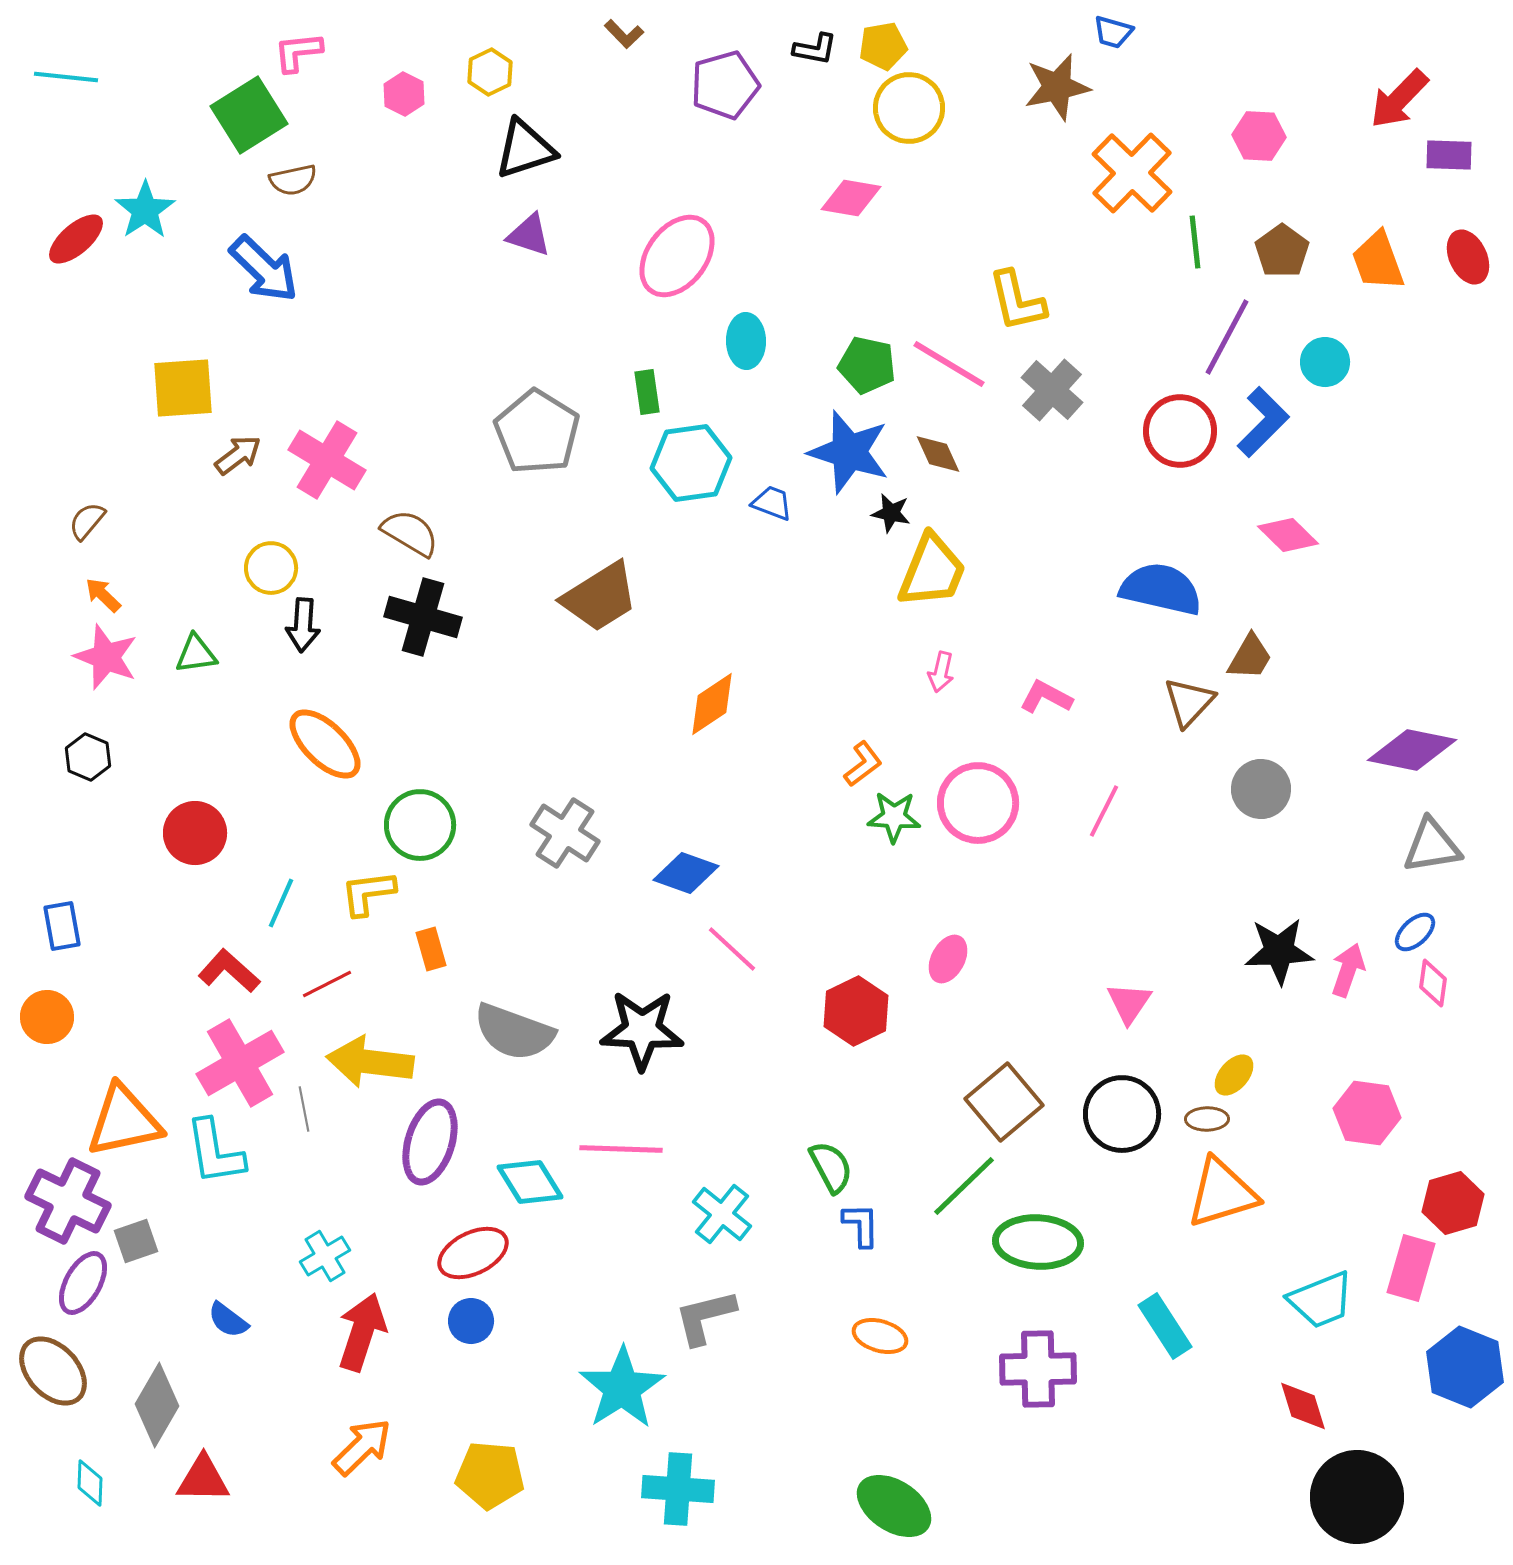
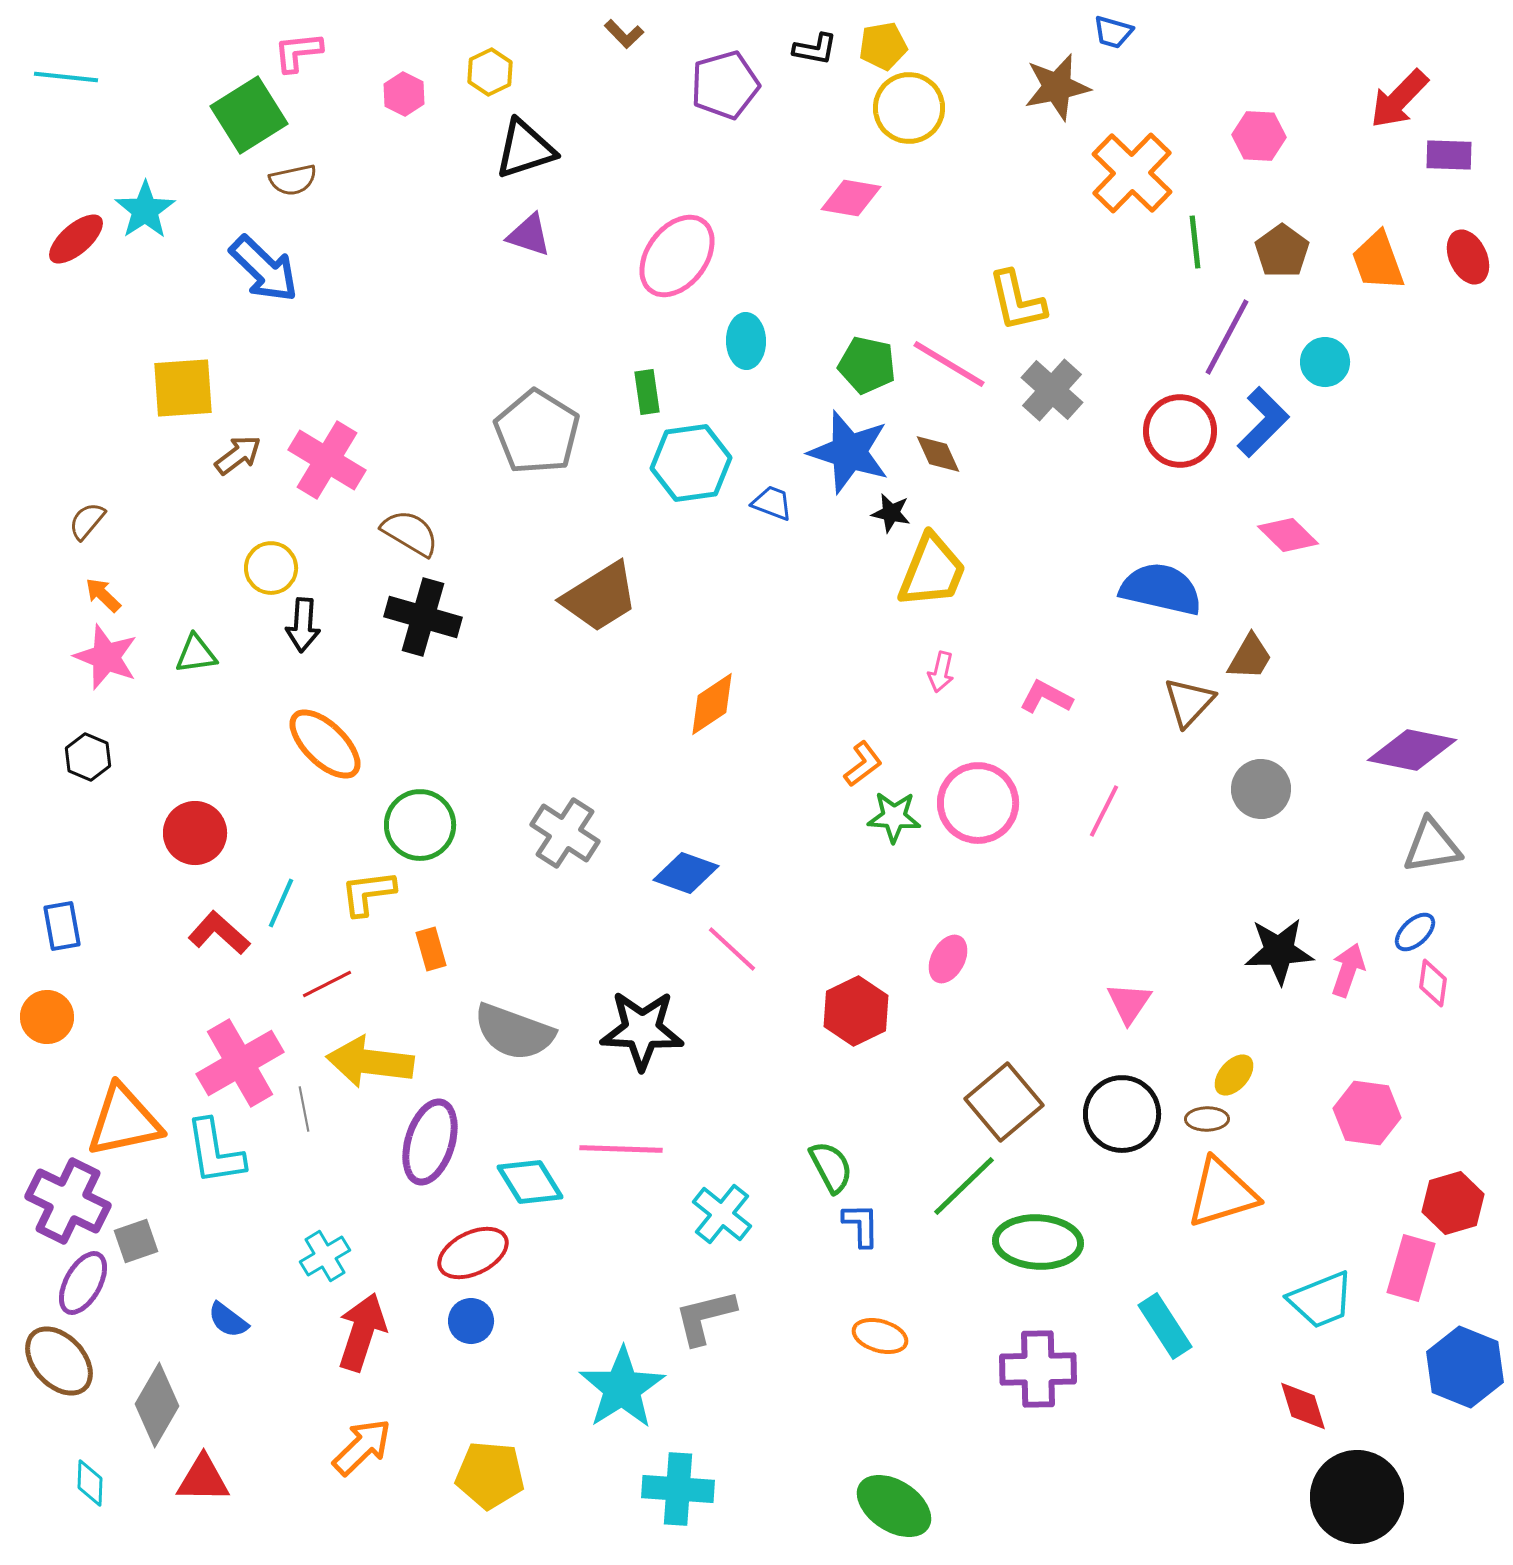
red L-shape at (229, 971): moved 10 px left, 38 px up
brown ellipse at (53, 1371): moved 6 px right, 10 px up
